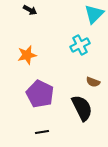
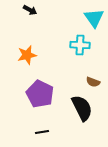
cyan triangle: moved 4 px down; rotated 20 degrees counterclockwise
cyan cross: rotated 30 degrees clockwise
